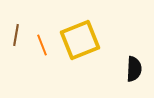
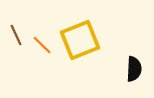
brown line: rotated 35 degrees counterclockwise
orange line: rotated 25 degrees counterclockwise
